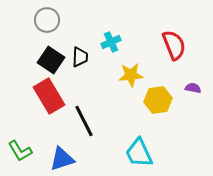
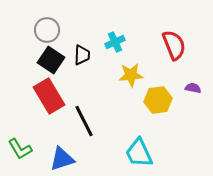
gray circle: moved 10 px down
cyan cross: moved 4 px right
black trapezoid: moved 2 px right, 2 px up
green L-shape: moved 2 px up
